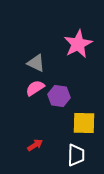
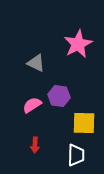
pink semicircle: moved 3 px left, 17 px down
red arrow: rotated 126 degrees clockwise
